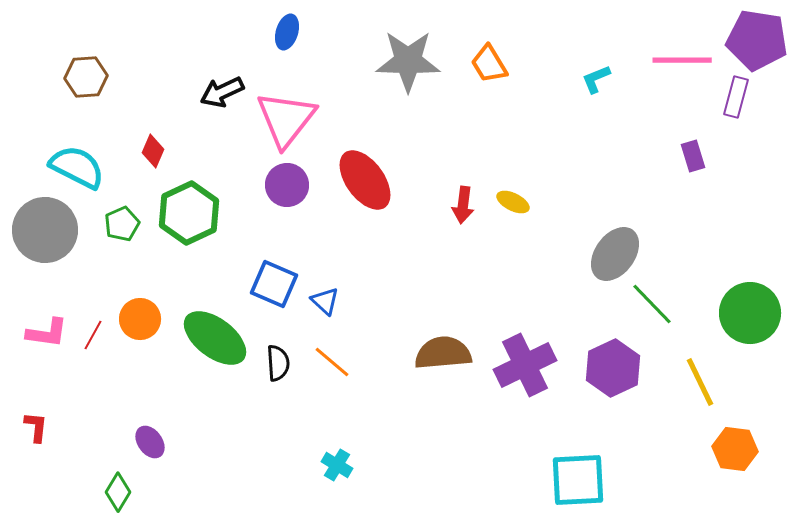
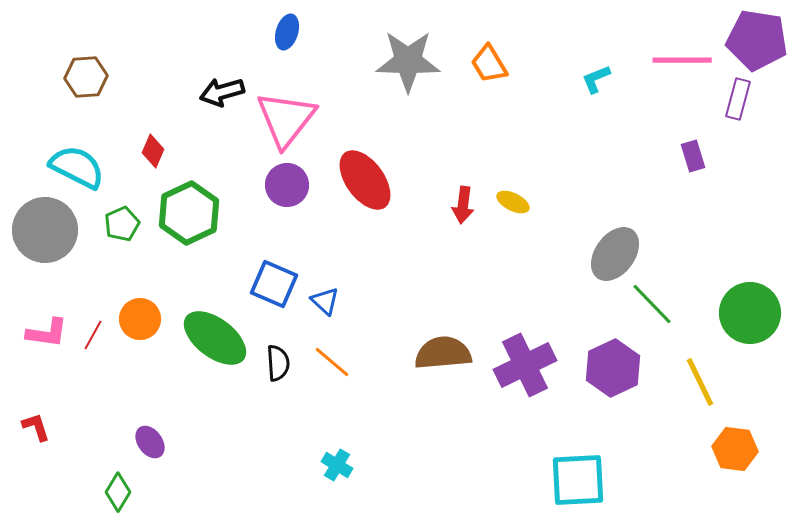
black arrow at (222, 92): rotated 9 degrees clockwise
purple rectangle at (736, 97): moved 2 px right, 2 px down
red L-shape at (36, 427): rotated 24 degrees counterclockwise
